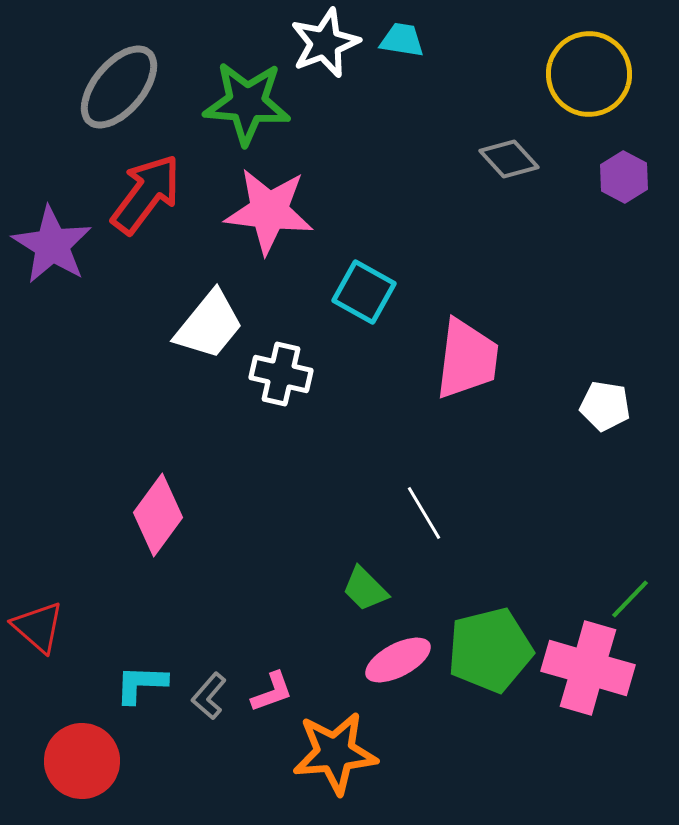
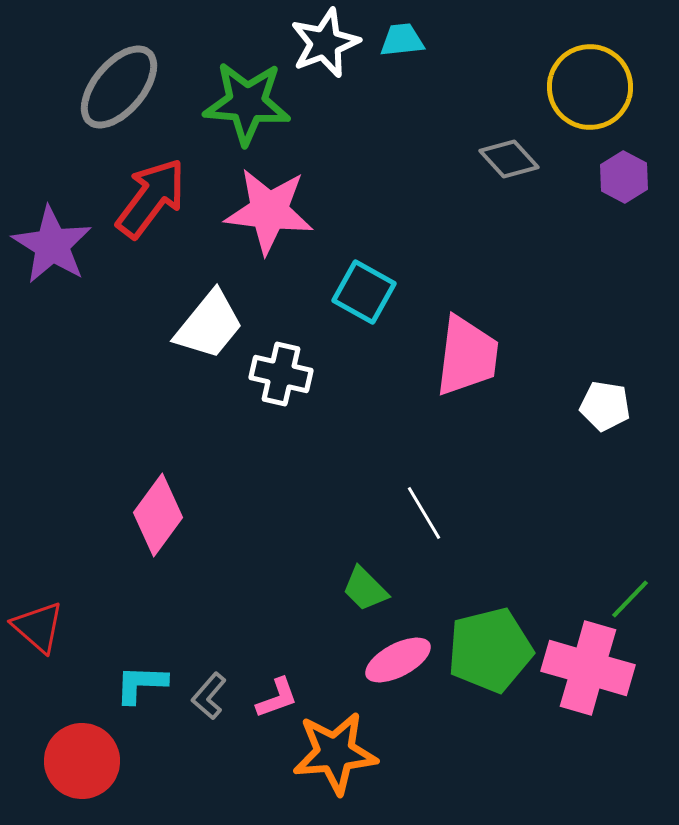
cyan trapezoid: rotated 15 degrees counterclockwise
yellow circle: moved 1 px right, 13 px down
red arrow: moved 5 px right, 4 px down
pink trapezoid: moved 3 px up
pink L-shape: moved 5 px right, 6 px down
